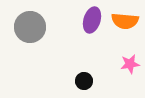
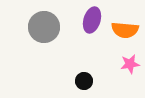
orange semicircle: moved 9 px down
gray circle: moved 14 px right
